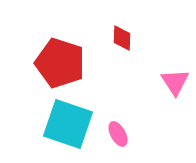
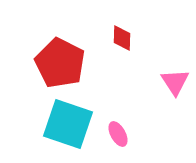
red pentagon: rotated 9 degrees clockwise
